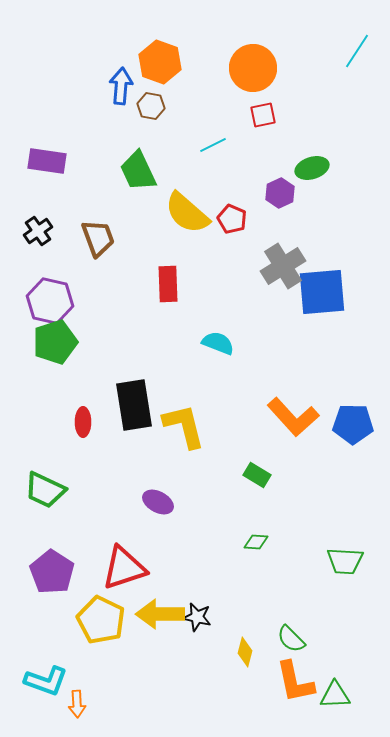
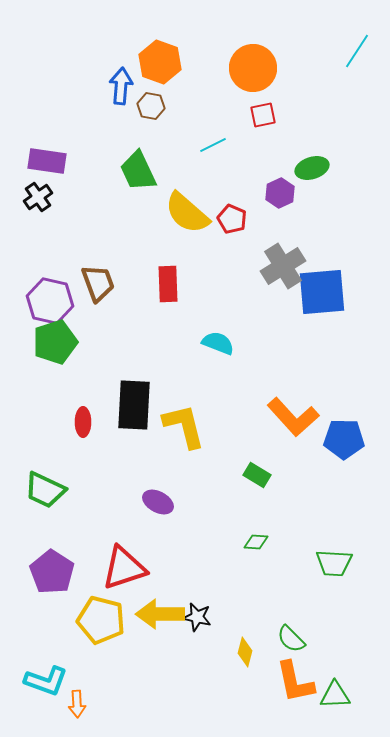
black cross at (38, 231): moved 34 px up
brown trapezoid at (98, 238): moved 45 px down
black rectangle at (134, 405): rotated 12 degrees clockwise
blue pentagon at (353, 424): moved 9 px left, 15 px down
green trapezoid at (345, 561): moved 11 px left, 2 px down
yellow pentagon at (101, 620): rotated 12 degrees counterclockwise
